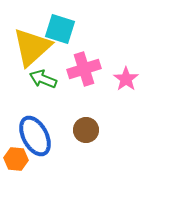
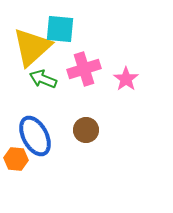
cyan square: rotated 12 degrees counterclockwise
